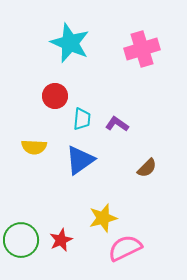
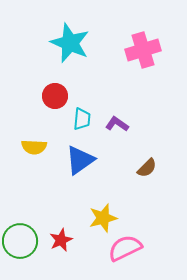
pink cross: moved 1 px right, 1 px down
green circle: moved 1 px left, 1 px down
